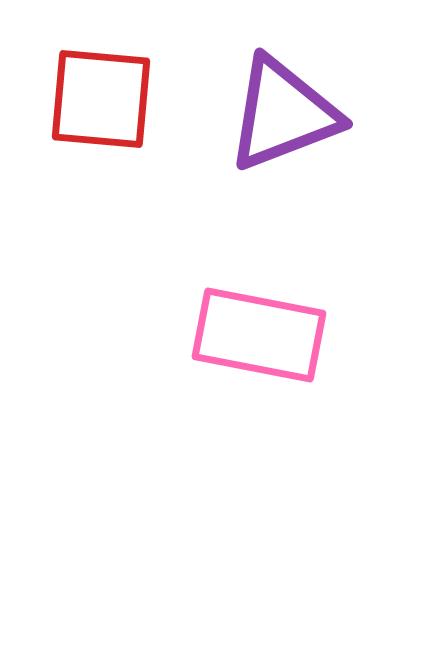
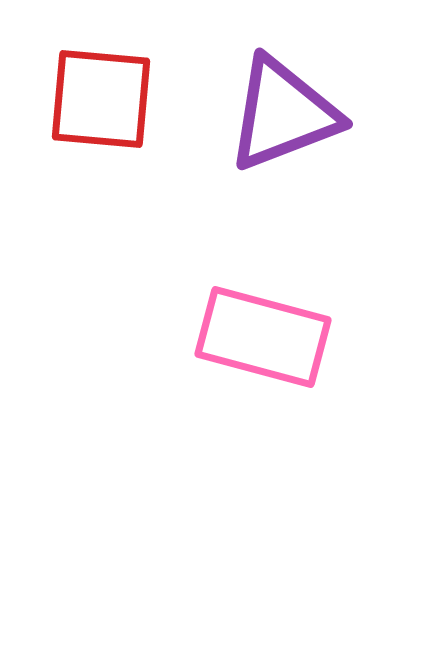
pink rectangle: moved 4 px right, 2 px down; rotated 4 degrees clockwise
